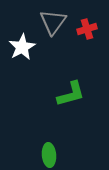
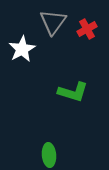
red cross: rotated 12 degrees counterclockwise
white star: moved 2 px down
green L-shape: moved 2 px right, 2 px up; rotated 32 degrees clockwise
